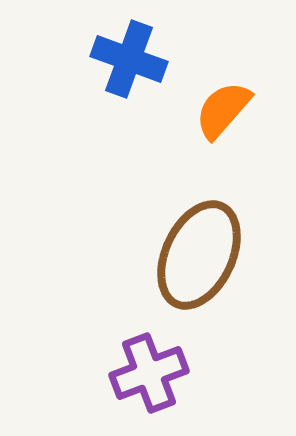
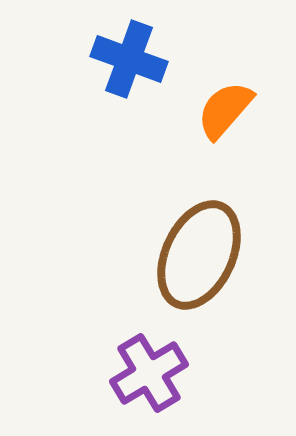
orange semicircle: moved 2 px right
purple cross: rotated 10 degrees counterclockwise
